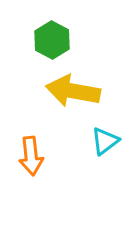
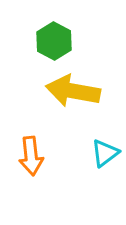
green hexagon: moved 2 px right, 1 px down
cyan triangle: moved 12 px down
